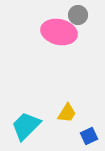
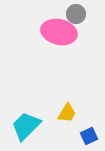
gray circle: moved 2 px left, 1 px up
